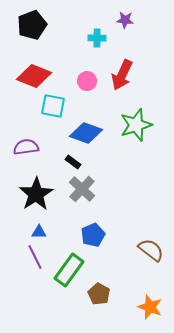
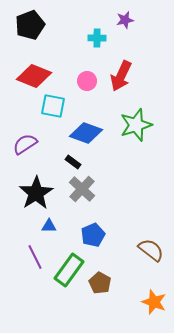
purple star: rotated 18 degrees counterclockwise
black pentagon: moved 2 px left
red arrow: moved 1 px left, 1 px down
purple semicircle: moved 1 px left, 3 px up; rotated 25 degrees counterclockwise
black star: moved 1 px up
blue triangle: moved 10 px right, 6 px up
brown pentagon: moved 1 px right, 11 px up
orange star: moved 4 px right, 5 px up
